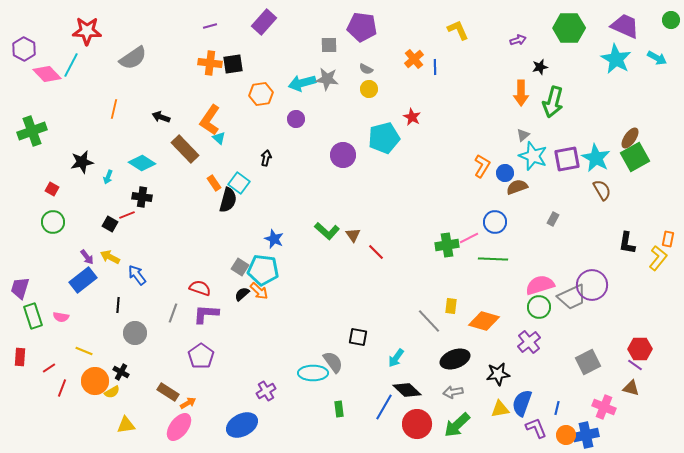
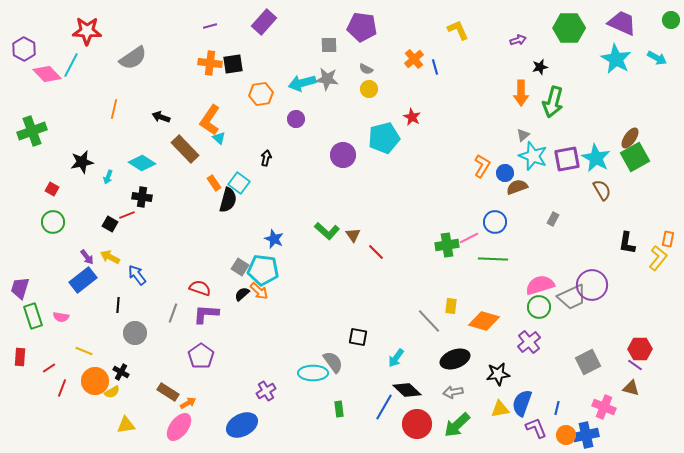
purple trapezoid at (625, 26): moved 3 px left, 3 px up
blue line at (435, 67): rotated 14 degrees counterclockwise
